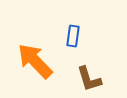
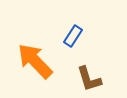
blue rectangle: rotated 25 degrees clockwise
